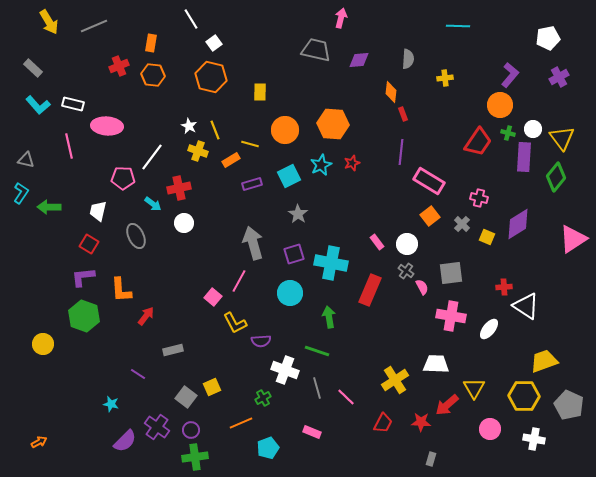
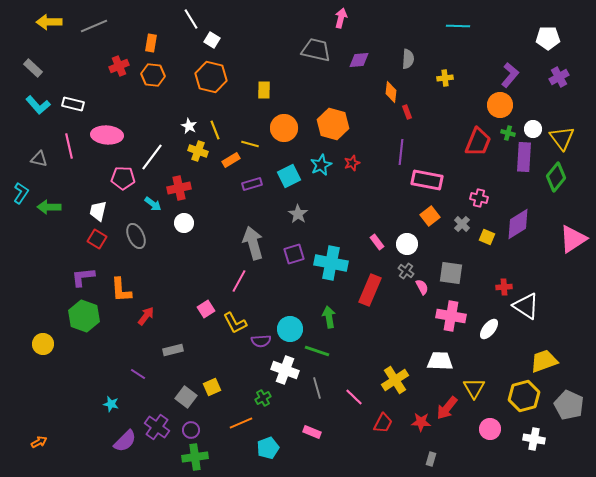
yellow arrow at (49, 22): rotated 120 degrees clockwise
white pentagon at (548, 38): rotated 10 degrees clockwise
white square at (214, 43): moved 2 px left, 3 px up; rotated 21 degrees counterclockwise
yellow rectangle at (260, 92): moved 4 px right, 2 px up
red rectangle at (403, 114): moved 4 px right, 2 px up
orange hexagon at (333, 124): rotated 12 degrees clockwise
pink ellipse at (107, 126): moved 9 px down
orange circle at (285, 130): moved 1 px left, 2 px up
red trapezoid at (478, 142): rotated 12 degrees counterclockwise
gray triangle at (26, 160): moved 13 px right, 1 px up
pink rectangle at (429, 181): moved 2 px left, 1 px up; rotated 20 degrees counterclockwise
red square at (89, 244): moved 8 px right, 5 px up
gray square at (451, 273): rotated 15 degrees clockwise
cyan circle at (290, 293): moved 36 px down
pink square at (213, 297): moved 7 px left, 12 px down; rotated 18 degrees clockwise
white trapezoid at (436, 364): moved 4 px right, 3 px up
yellow hexagon at (524, 396): rotated 16 degrees counterclockwise
pink line at (346, 397): moved 8 px right
red arrow at (447, 405): moved 3 px down; rotated 10 degrees counterclockwise
